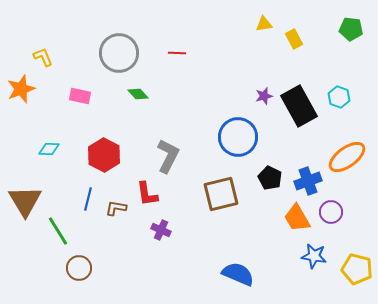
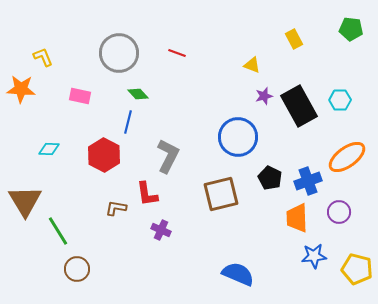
yellow triangle: moved 12 px left, 41 px down; rotated 30 degrees clockwise
red line: rotated 18 degrees clockwise
orange star: rotated 24 degrees clockwise
cyan hexagon: moved 1 px right, 3 px down; rotated 20 degrees counterclockwise
blue line: moved 40 px right, 77 px up
purple circle: moved 8 px right
orange trapezoid: rotated 28 degrees clockwise
blue star: rotated 15 degrees counterclockwise
brown circle: moved 2 px left, 1 px down
